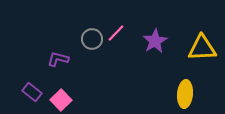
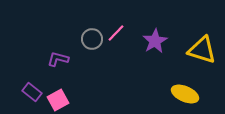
yellow triangle: moved 2 px down; rotated 20 degrees clockwise
yellow ellipse: rotated 72 degrees counterclockwise
pink square: moved 3 px left; rotated 15 degrees clockwise
